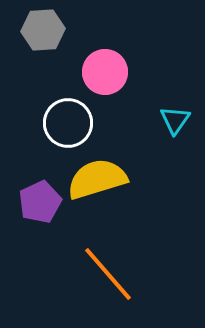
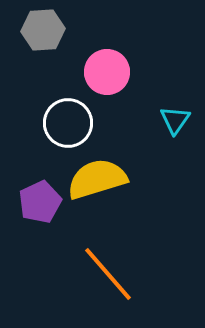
pink circle: moved 2 px right
